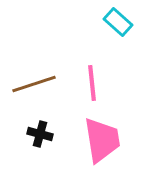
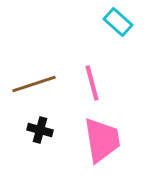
pink line: rotated 9 degrees counterclockwise
black cross: moved 4 px up
